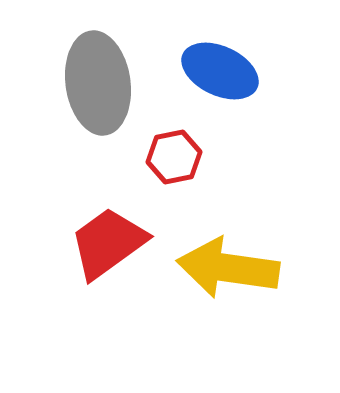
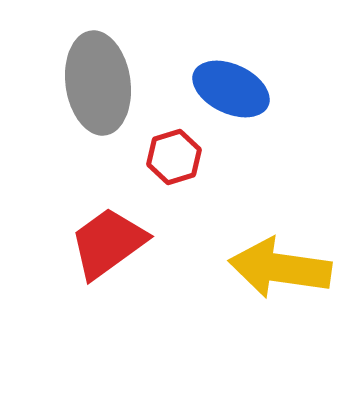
blue ellipse: moved 11 px right, 18 px down
red hexagon: rotated 6 degrees counterclockwise
yellow arrow: moved 52 px right
